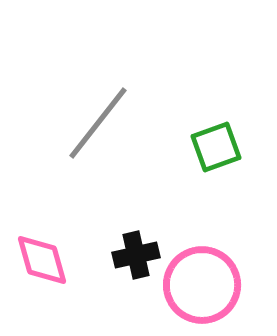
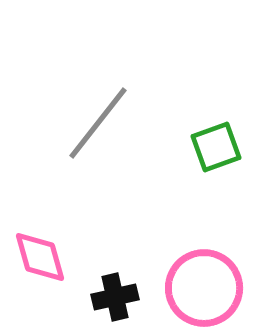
black cross: moved 21 px left, 42 px down
pink diamond: moved 2 px left, 3 px up
pink circle: moved 2 px right, 3 px down
